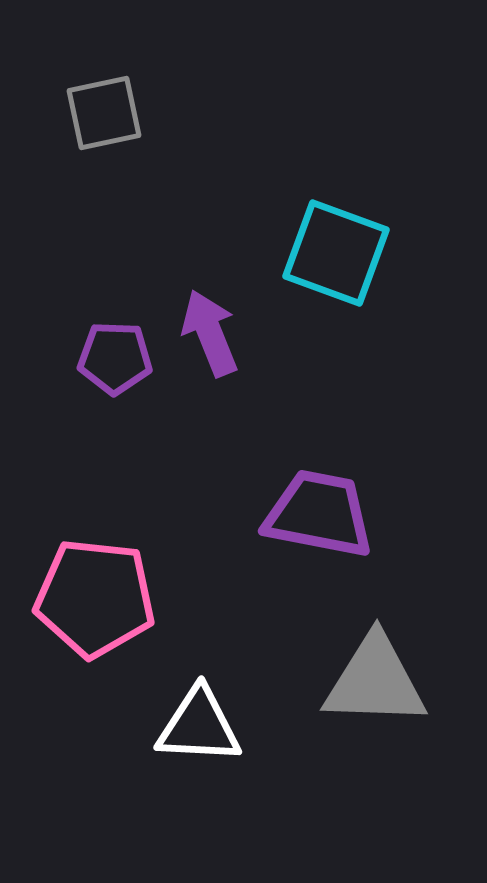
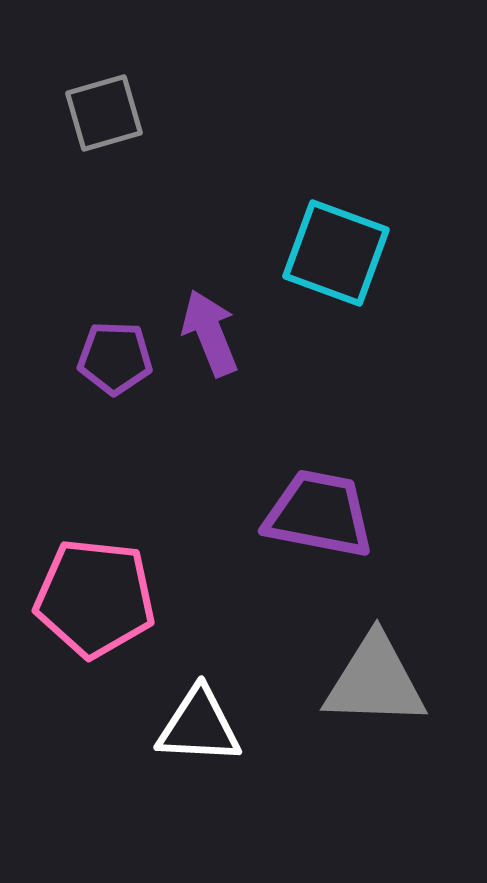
gray square: rotated 4 degrees counterclockwise
